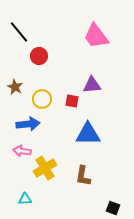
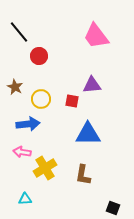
yellow circle: moved 1 px left
pink arrow: moved 1 px down
brown L-shape: moved 1 px up
